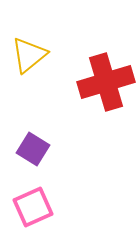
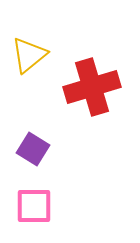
red cross: moved 14 px left, 5 px down
pink square: moved 1 px right, 1 px up; rotated 24 degrees clockwise
